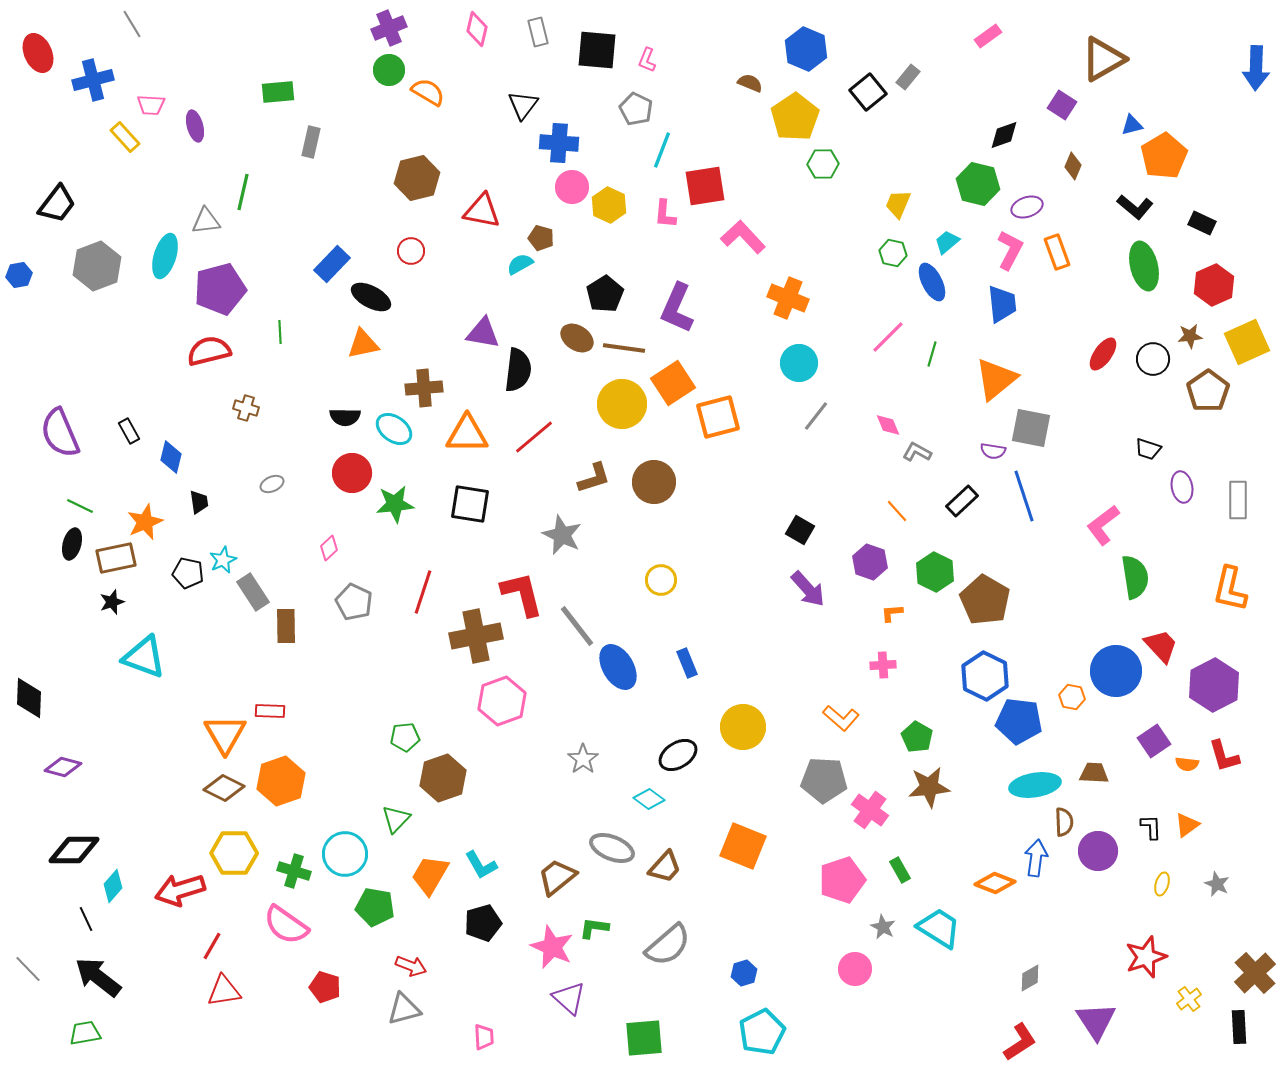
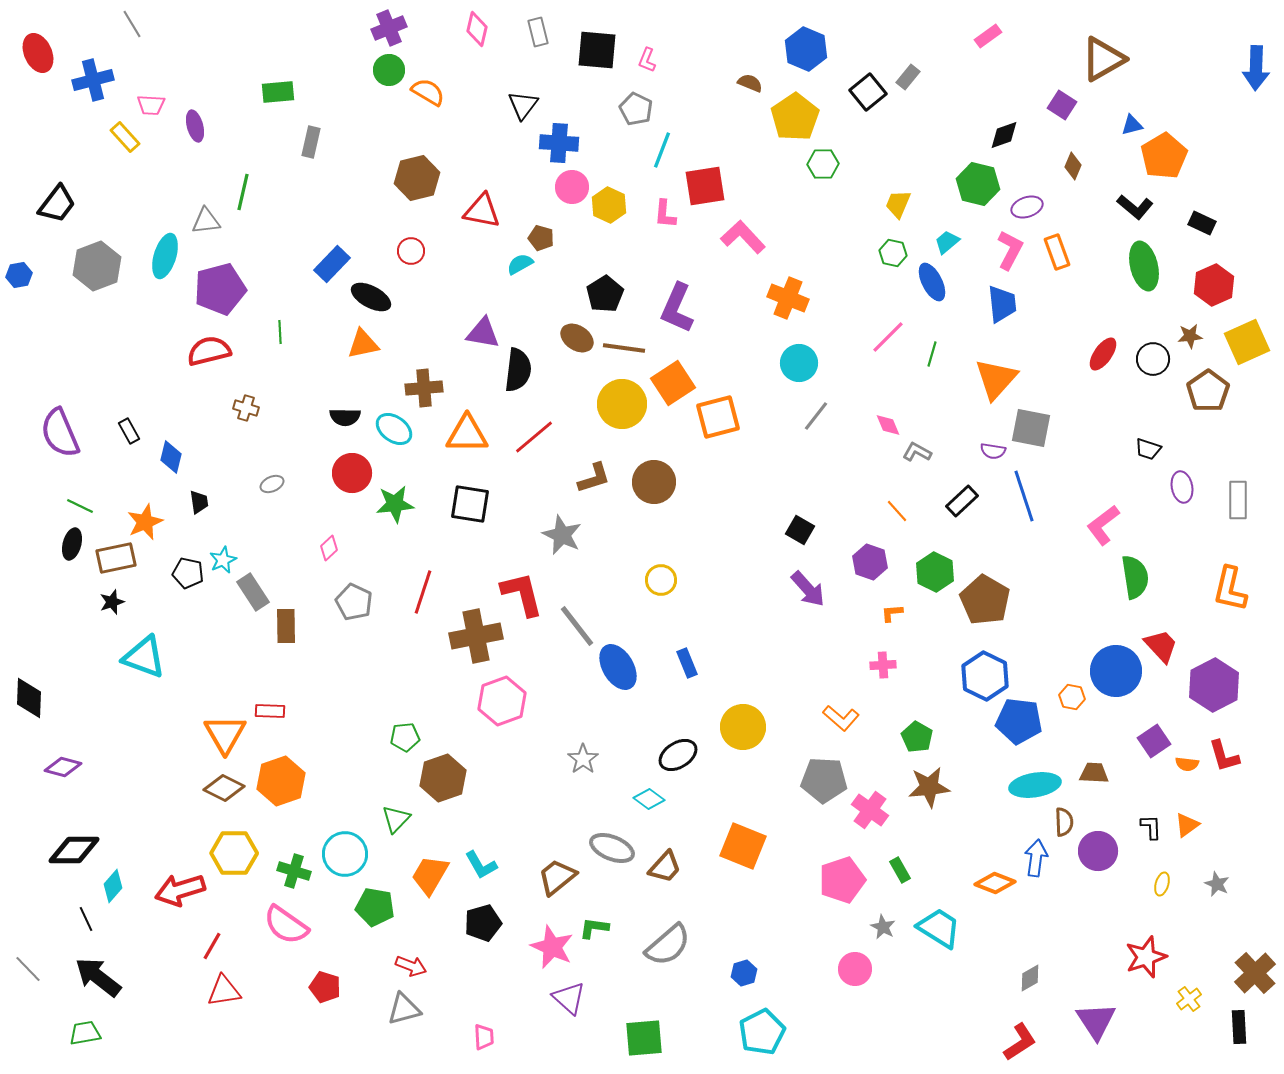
orange triangle at (996, 379): rotated 9 degrees counterclockwise
